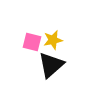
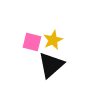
yellow star: rotated 12 degrees counterclockwise
